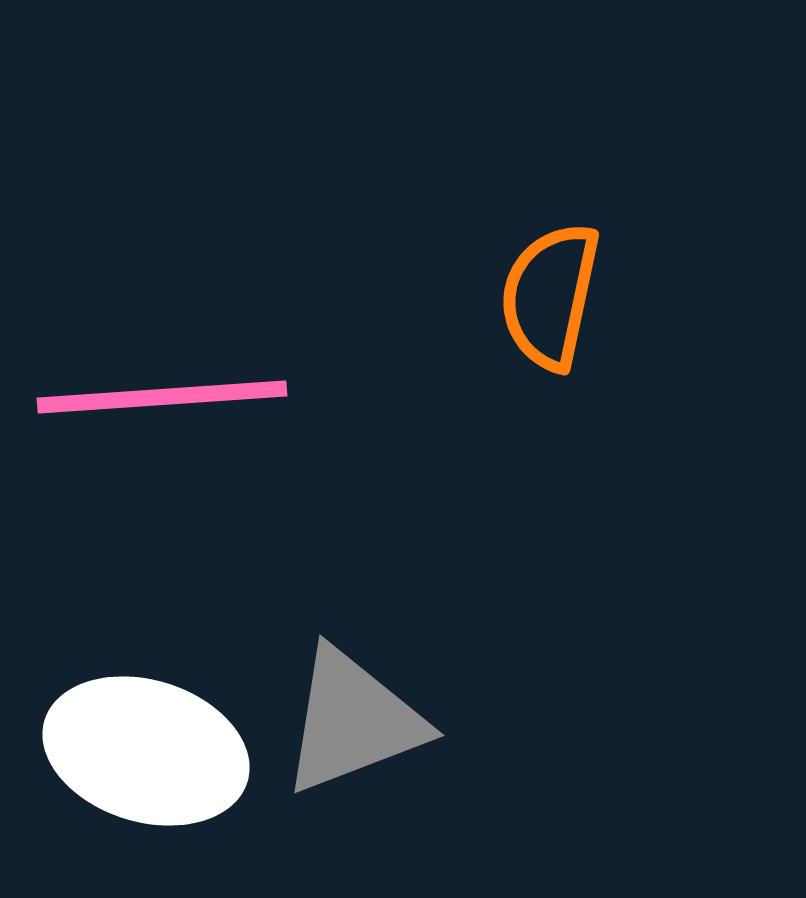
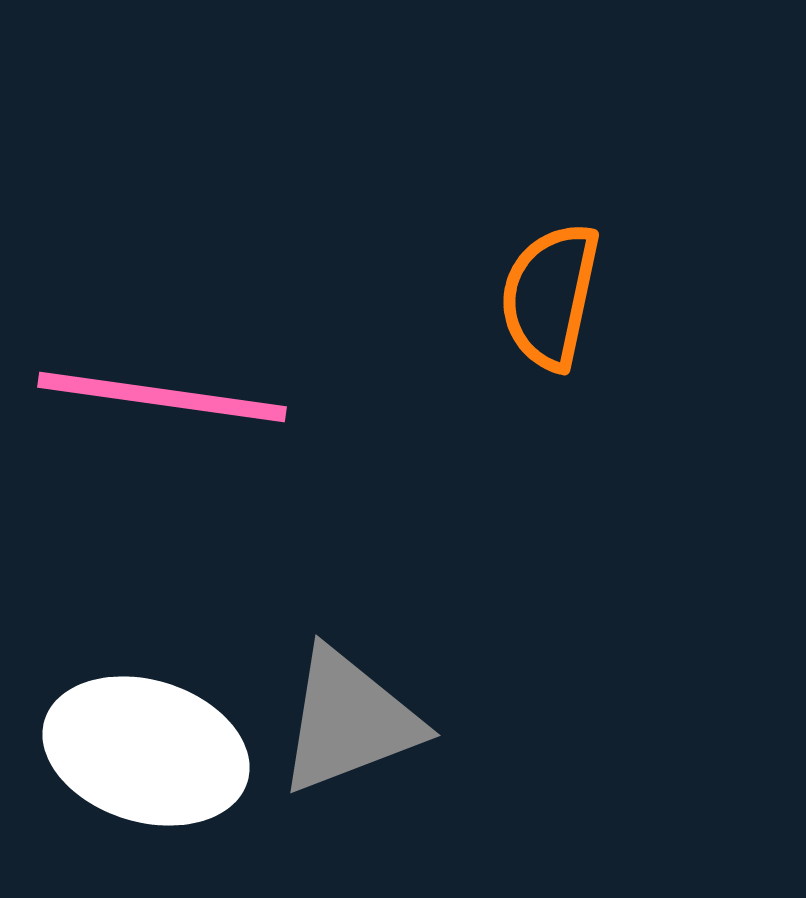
pink line: rotated 12 degrees clockwise
gray triangle: moved 4 px left
